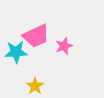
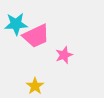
pink star: moved 9 px down
cyan star: moved 28 px up
